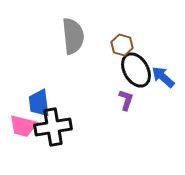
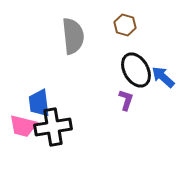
brown hexagon: moved 3 px right, 20 px up
